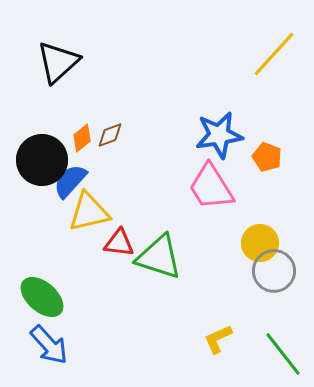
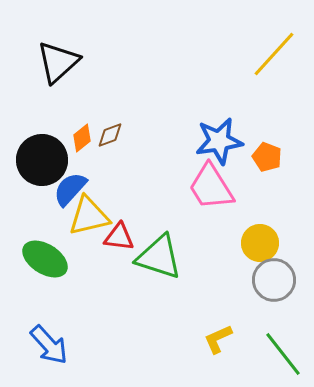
blue star: moved 6 px down
blue semicircle: moved 8 px down
yellow triangle: moved 4 px down
red triangle: moved 6 px up
gray circle: moved 9 px down
green ellipse: moved 3 px right, 38 px up; rotated 9 degrees counterclockwise
